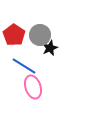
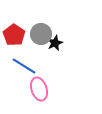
gray circle: moved 1 px right, 1 px up
black star: moved 5 px right, 5 px up
pink ellipse: moved 6 px right, 2 px down
